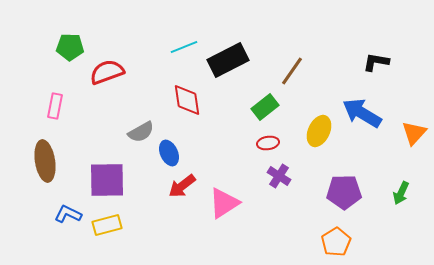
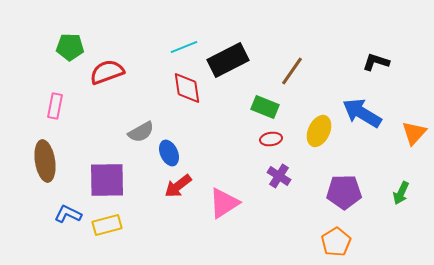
black L-shape: rotated 8 degrees clockwise
red diamond: moved 12 px up
green rectangle: rotated 60 degrees clockwise
red ellipse: moved 3 px right, 4 px up
red arrow: moved 4 px left
